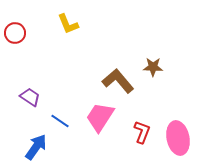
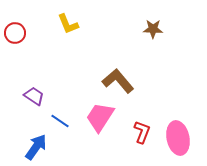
brown star: moved 38 px up
purple trapezoid: moved 4 px right, 1 px up
